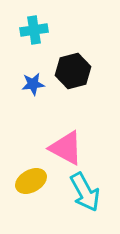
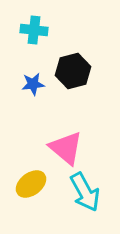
cyan cross: rotated 16 degrees clockwise
pink triangle: rotated 12 degrees clockwise
yellow ellipse: moved 3 px down; rotated 8 degrees counterclockwise
